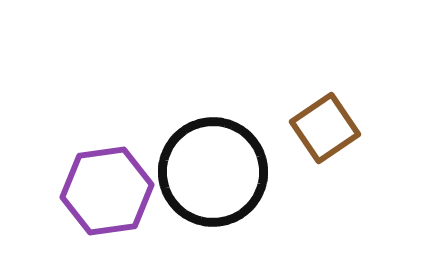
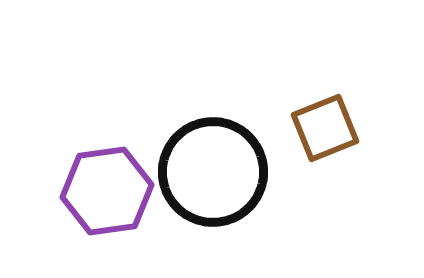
brown square: rotated 12 degrees clockwise
